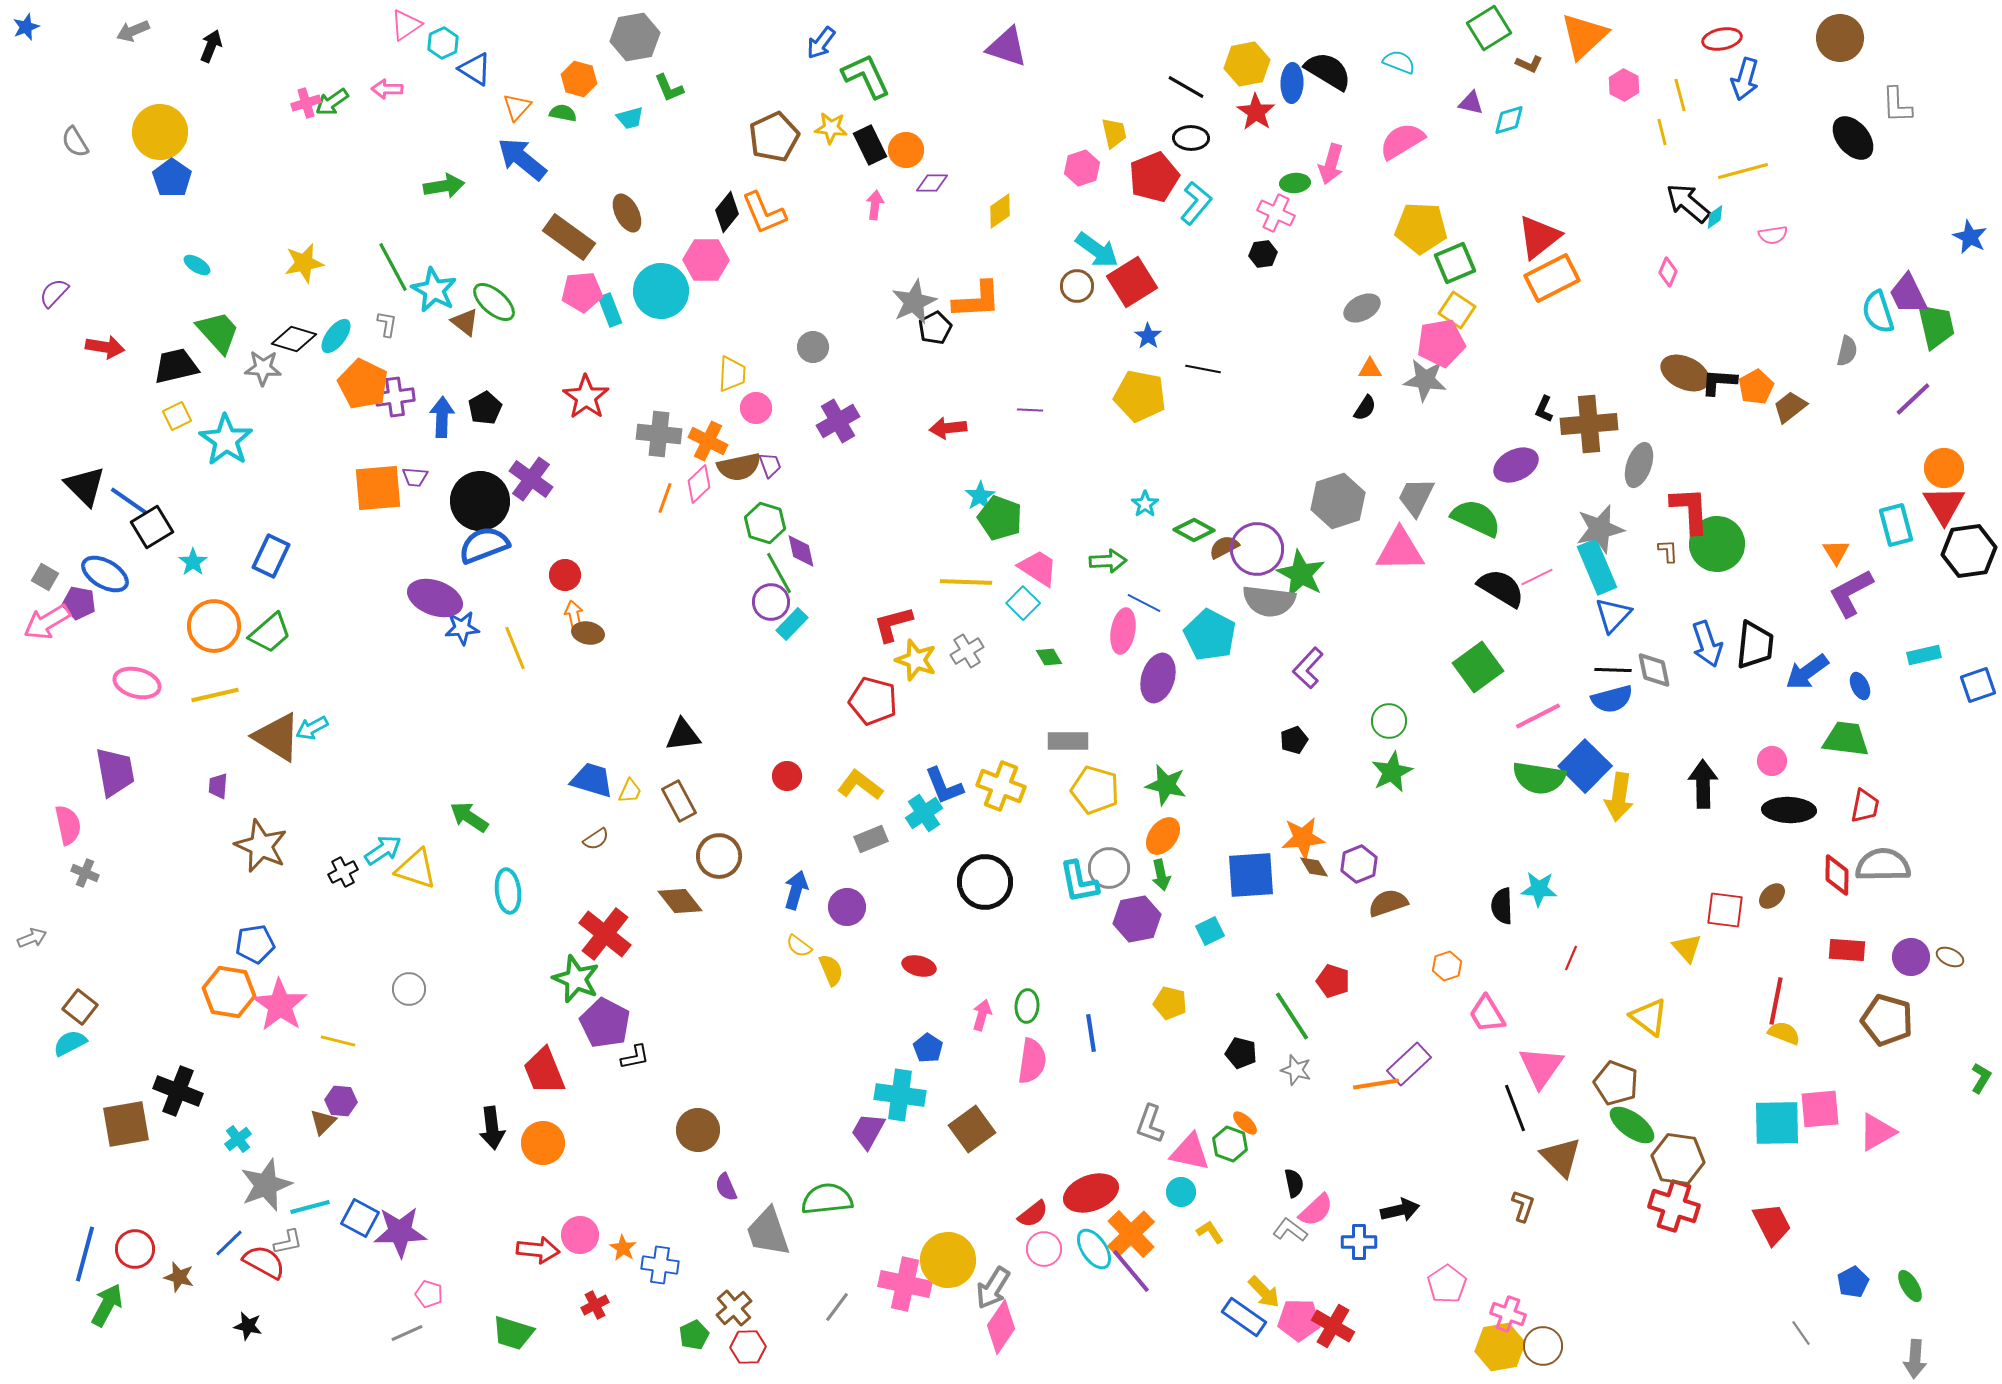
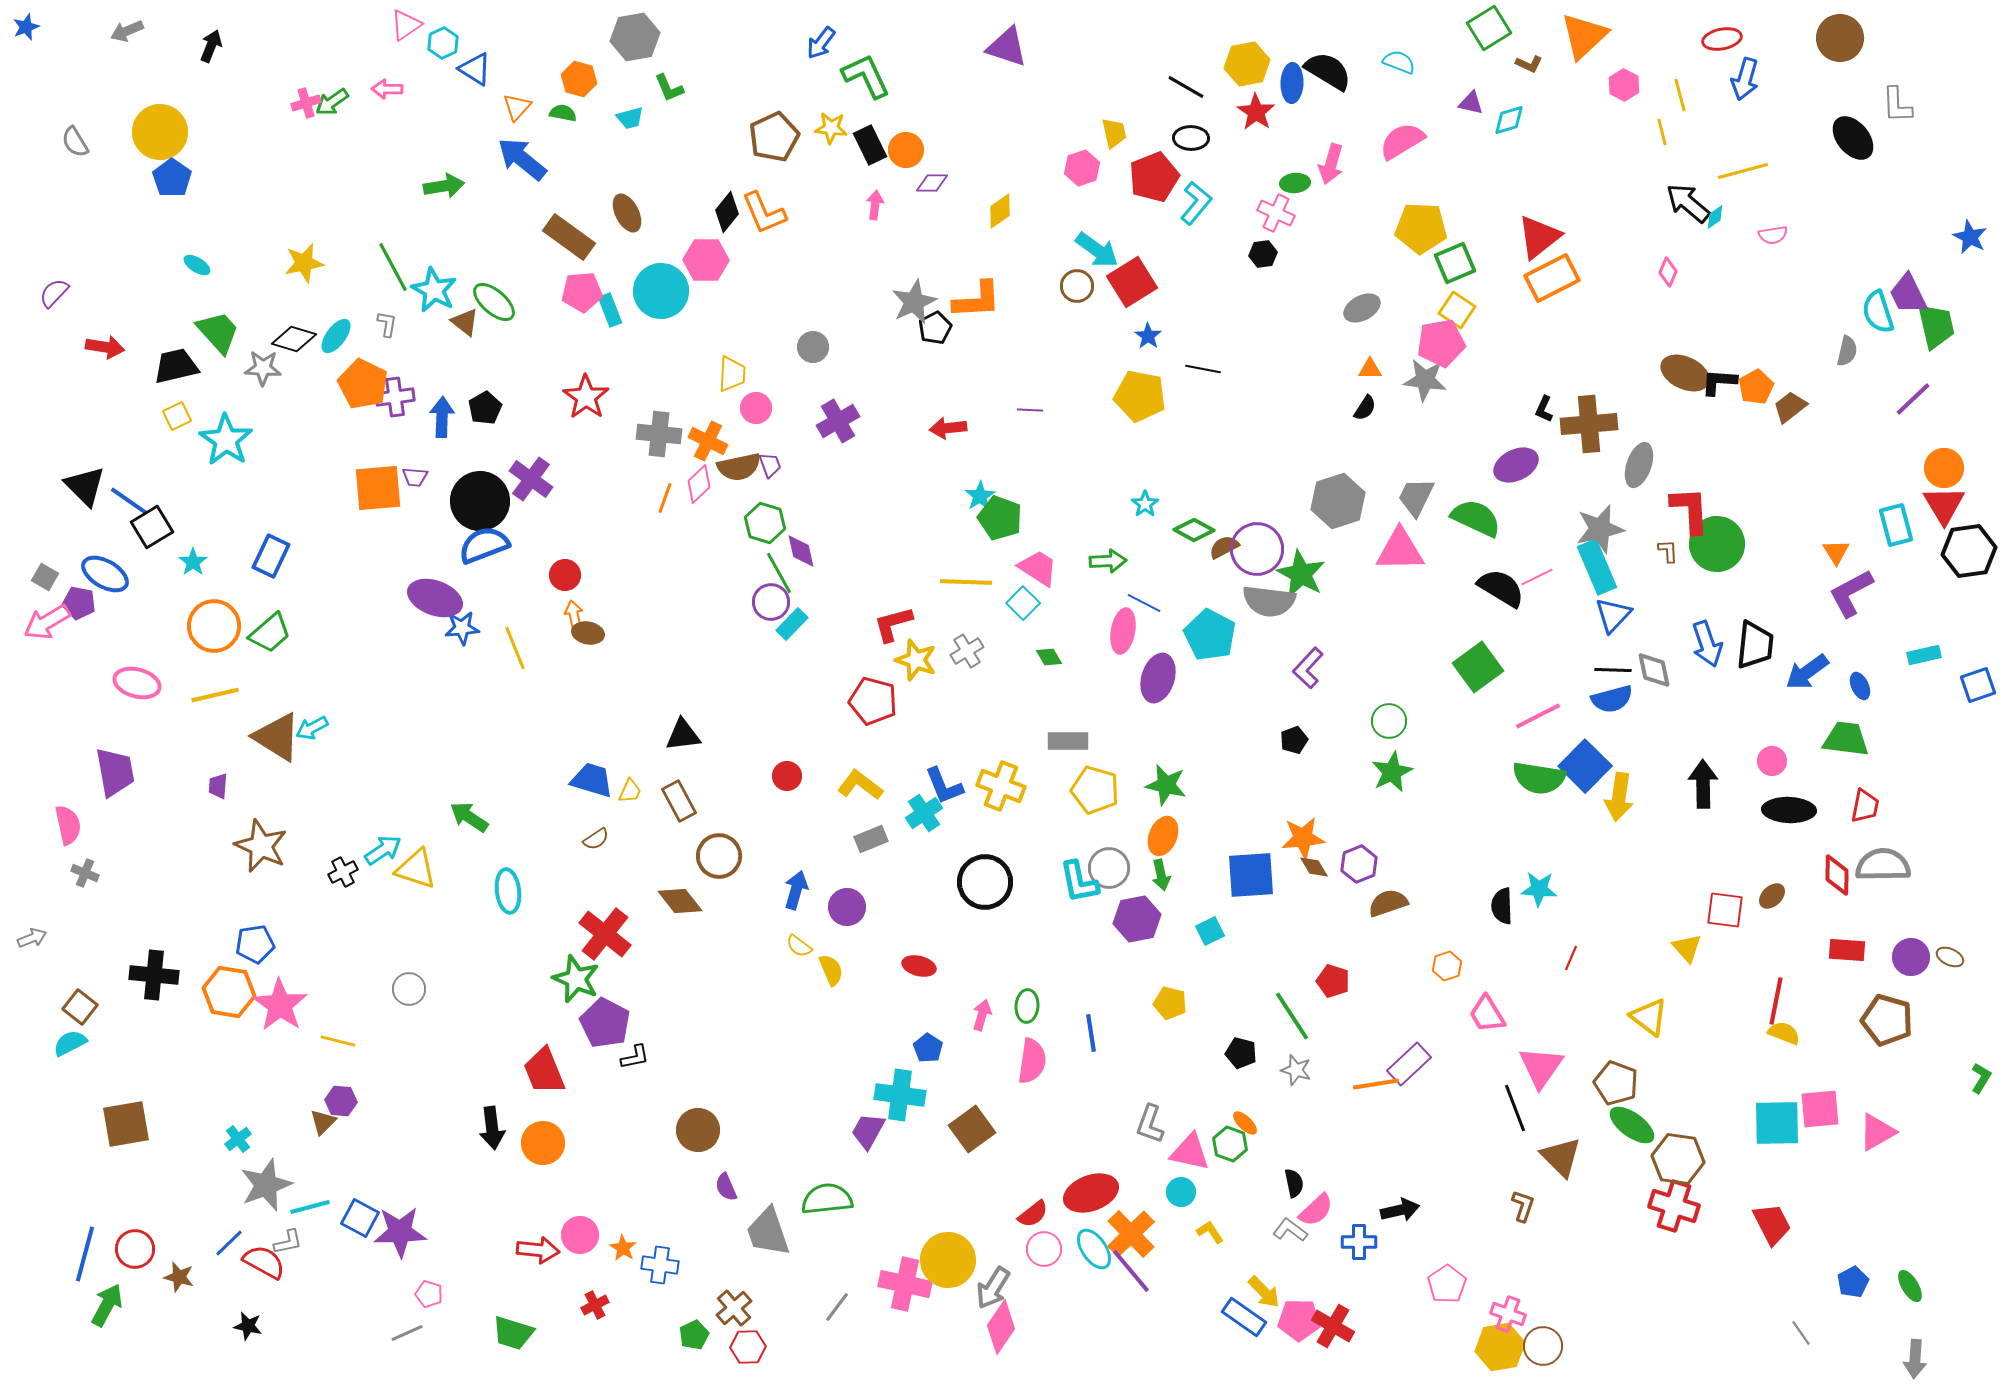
gray arrow at (133, 31): moved 6 px left
orange ellipse at (1163, 836): rotated 15 degrees counterclockwise
black cross at (178, 1091): moved 24 px left, 116 px up; rotated 15 degrees counterclockwise
